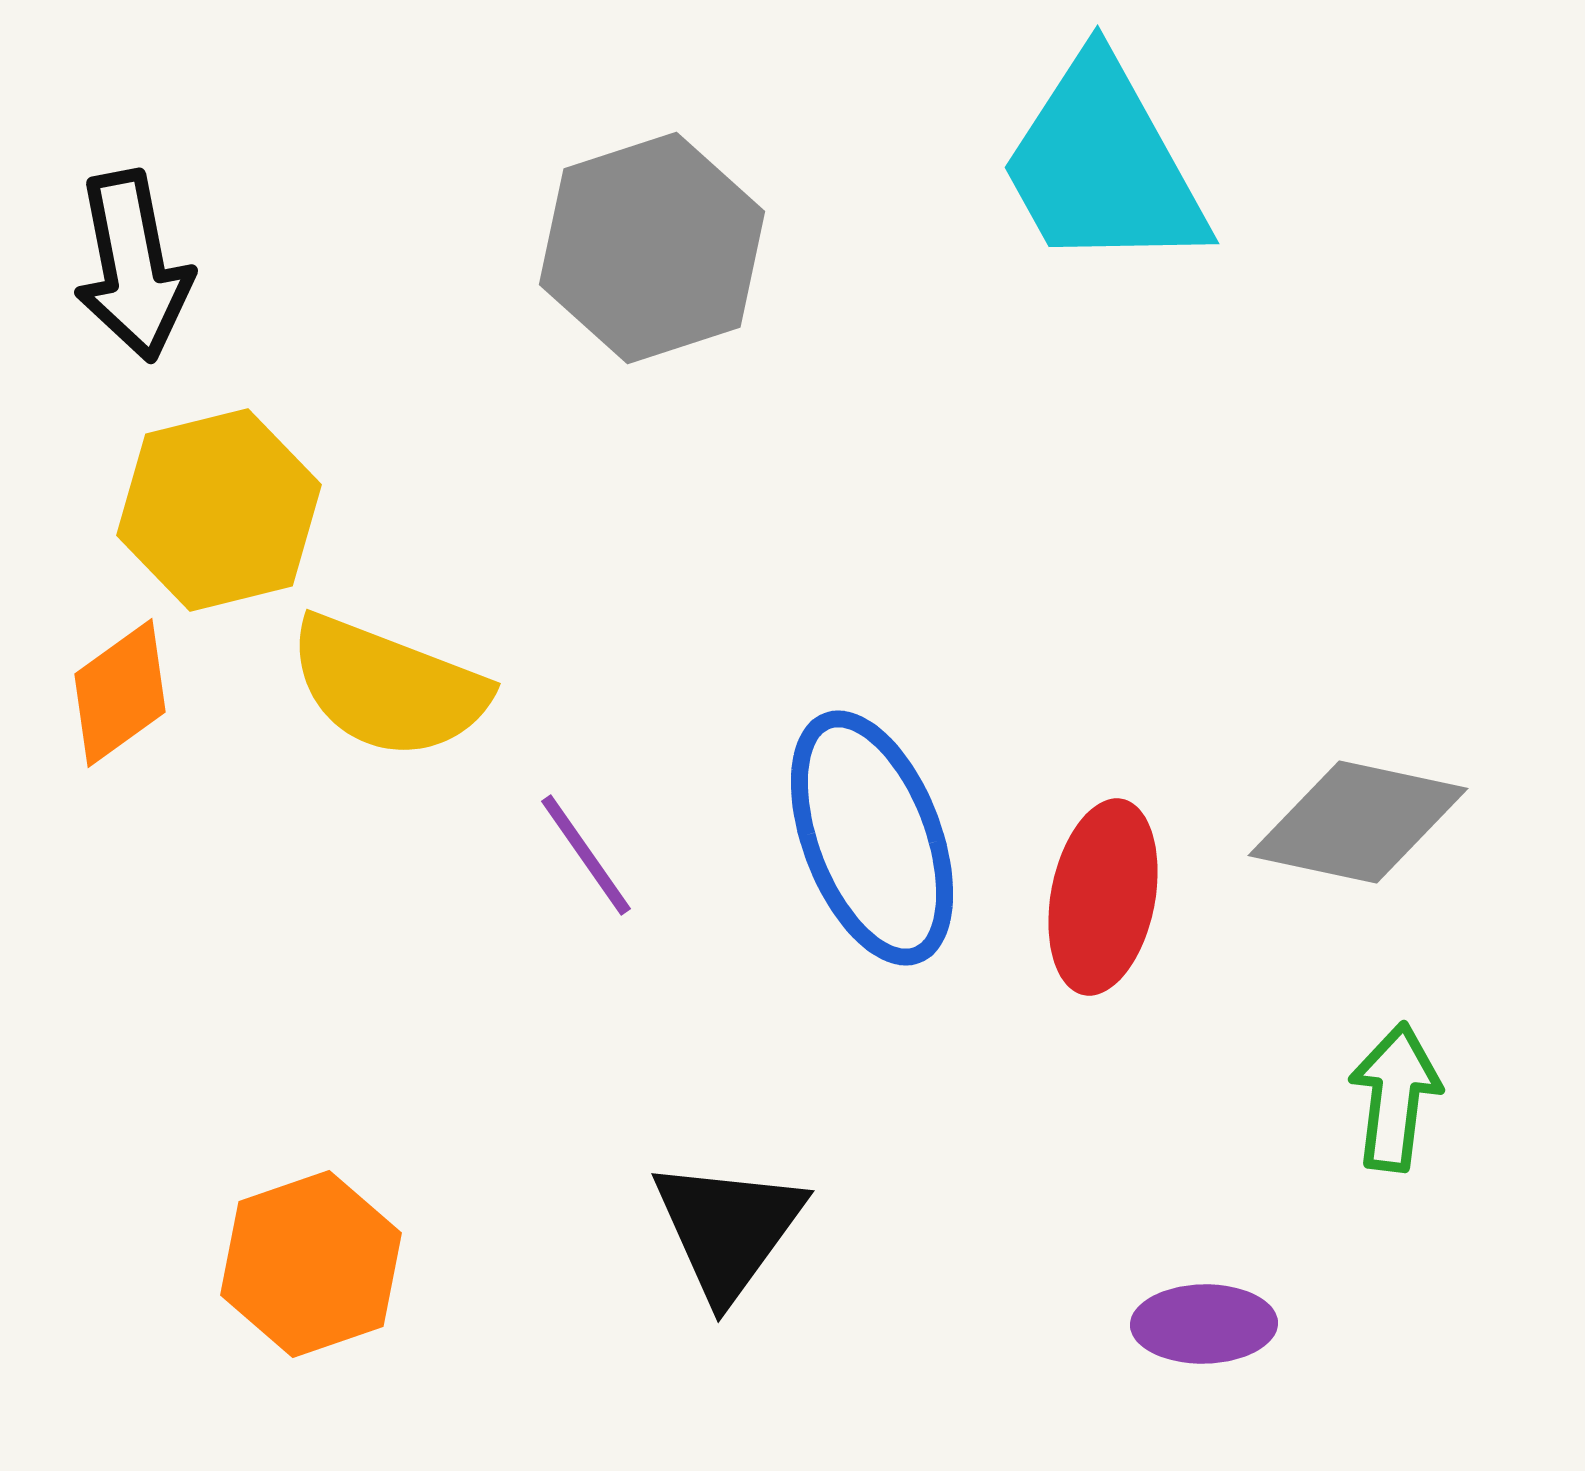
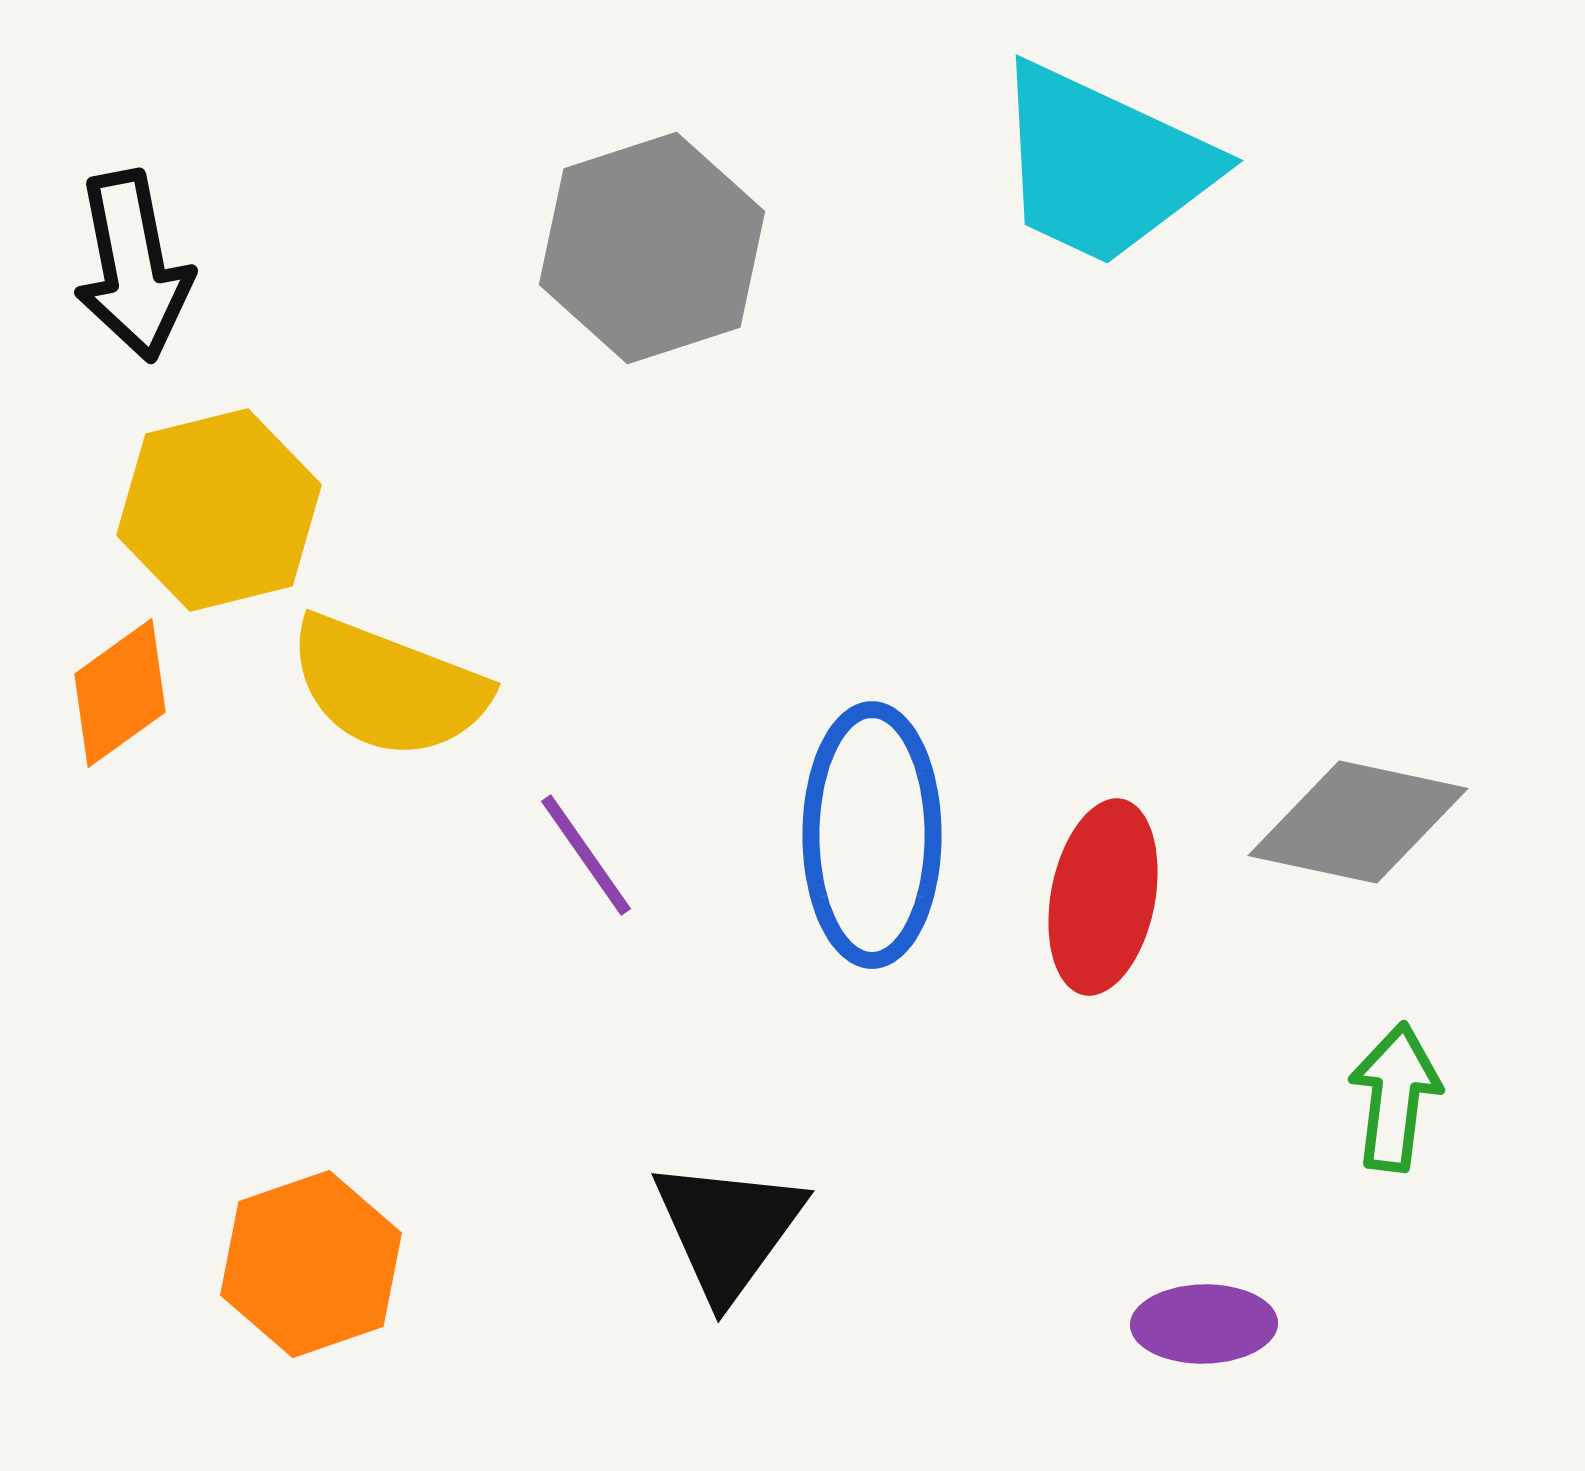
cyan trapezoid: rotated 36 degrees counterclockwise
blue ellipse: moved 3 px up; rotated 21 degrees clockwise
